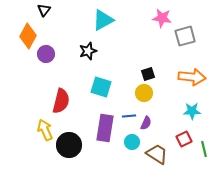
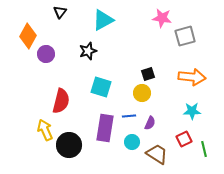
black triangle: moved 16 px right, 2 px down
yellow circle: moved 2 px left
purple semicircle: moved 4 px right
